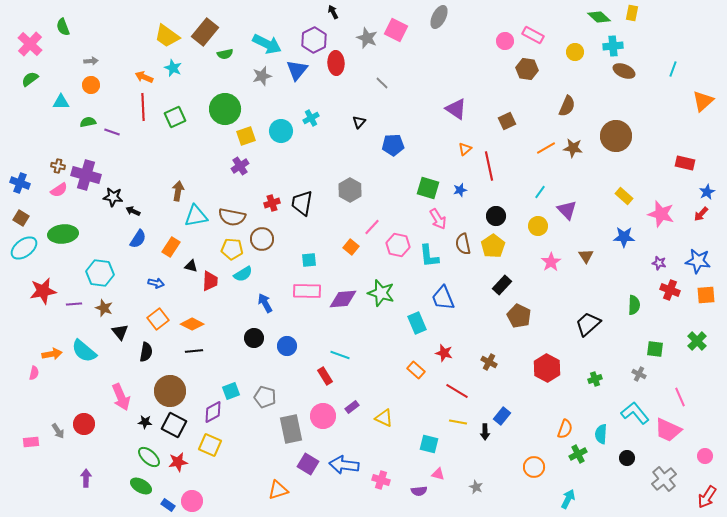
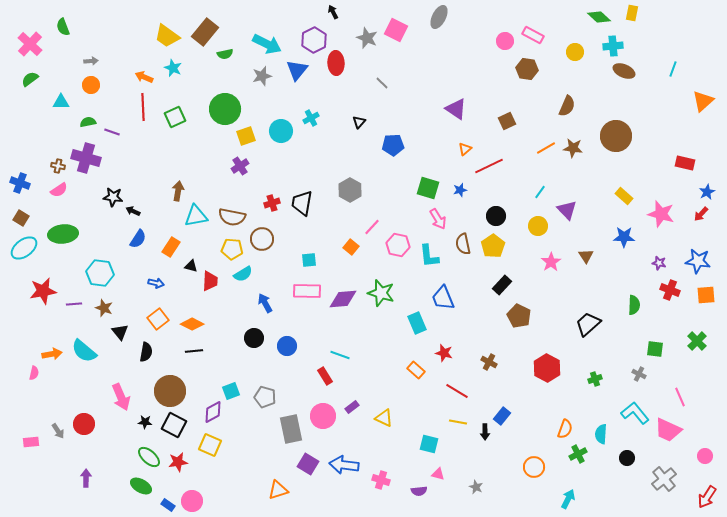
red line at (489, 166): rotated 76 degrees clockwise
purple cross at (86, 175): moved 17 px up
